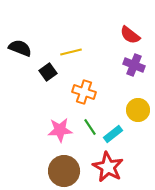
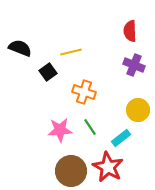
red semicircle: moved 4 px up; rotated 50 degrees clockwise
cyan rectangle: moved 8 px right, 4 px down
brown circle: moved 7 px right
